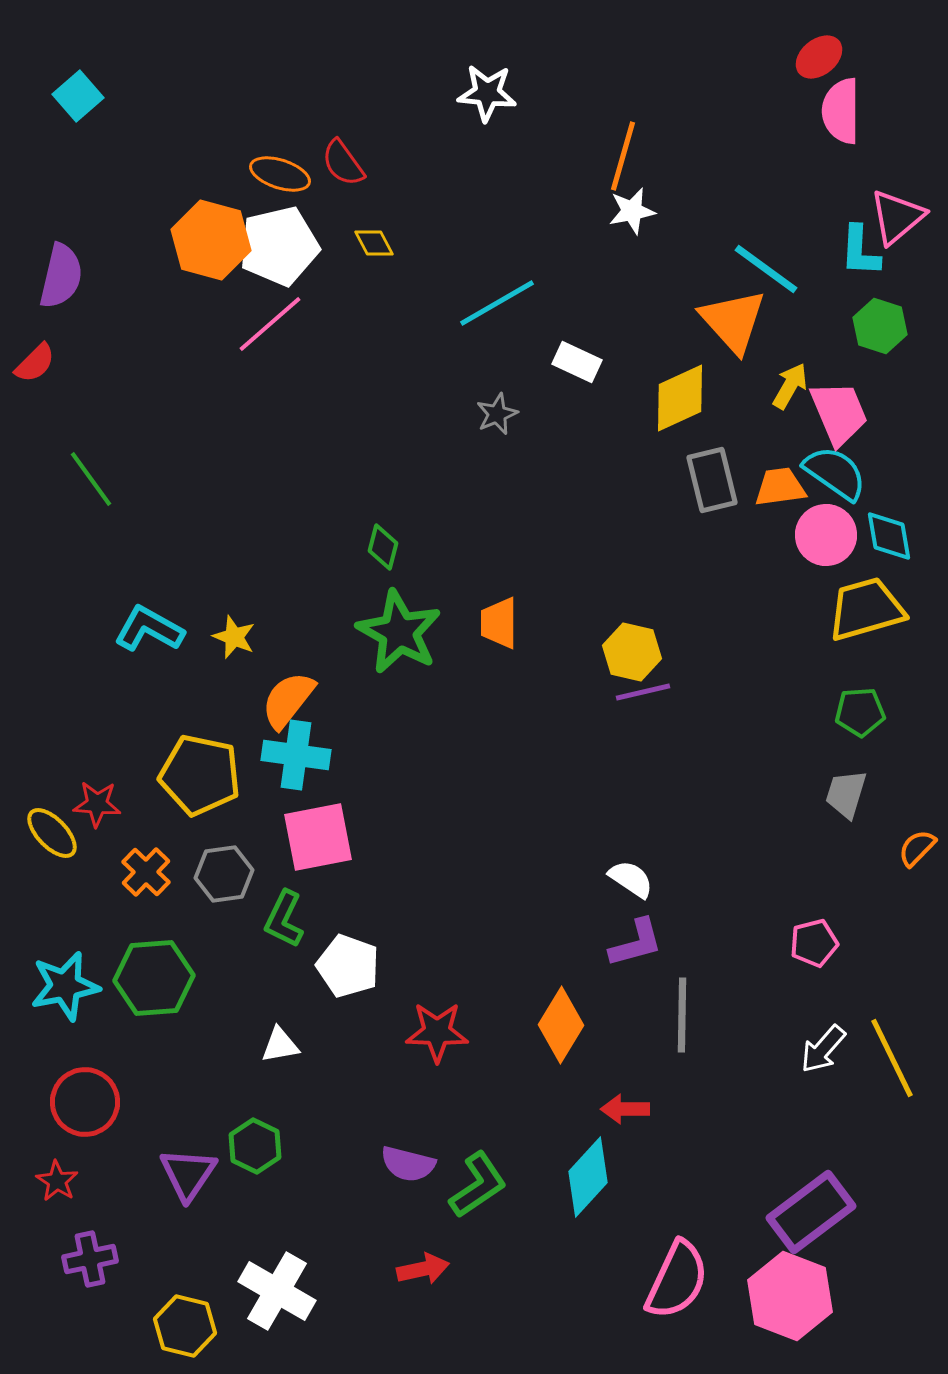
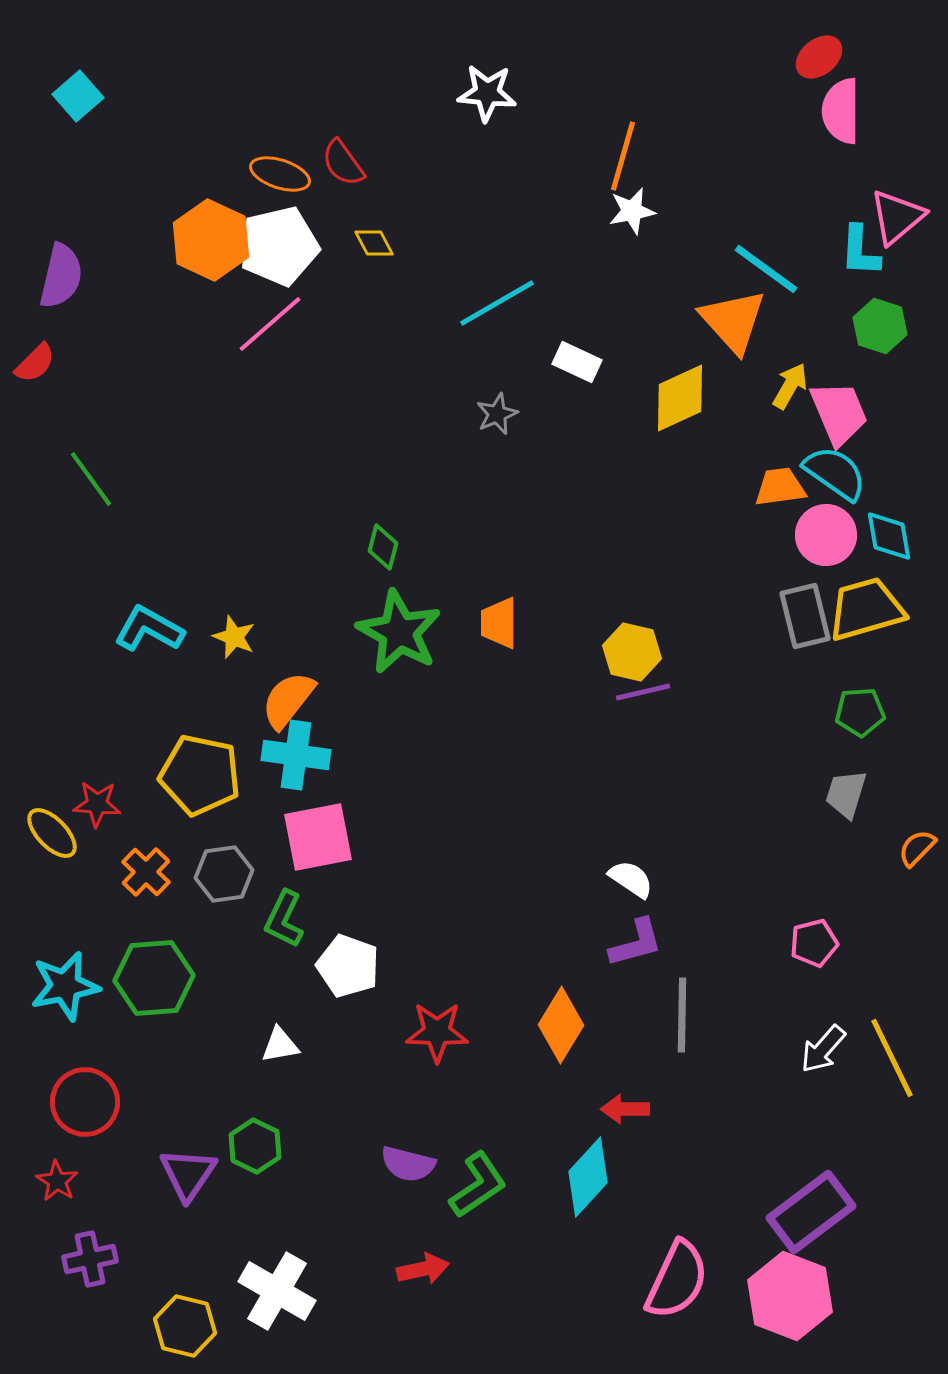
orange hexagon at (211, 240): rotated 10 degrees clockwise
gray rectangle at (712, 480): moved 93 px right, 136 px down
